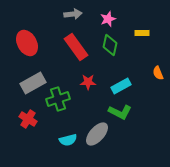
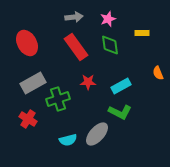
gray arrow: moved 1 px right, 3 px down
green diamond: rotated 20 degrees counterclockwise
